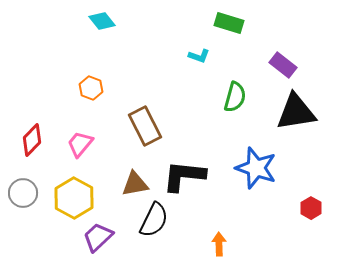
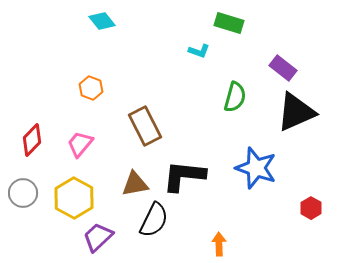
cyan L-shape: moved 5 px up
purple rectangle: moved 3 px down
black triangle: rotated 15 degrees counterclockwise
